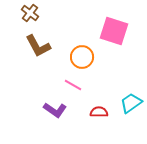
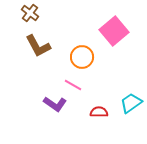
pink square: rotated 32 degrees clockwise
purple L-shape: moved 6 px up
